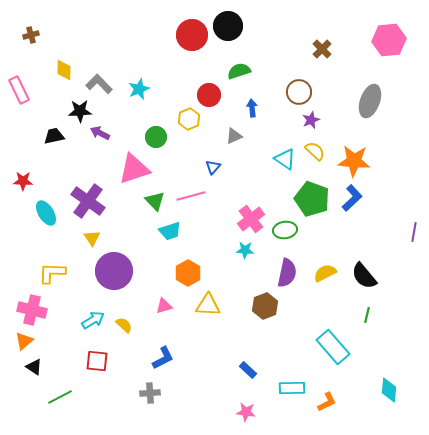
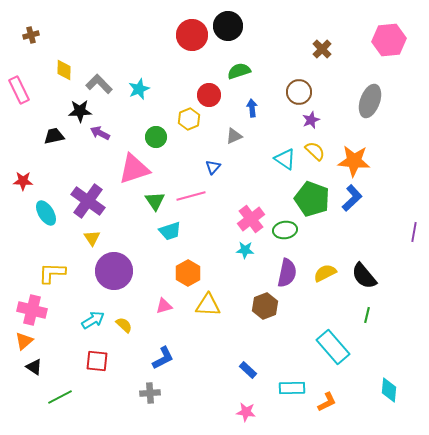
green triangle at (155, 201): rotated 10 degrees clockwise
